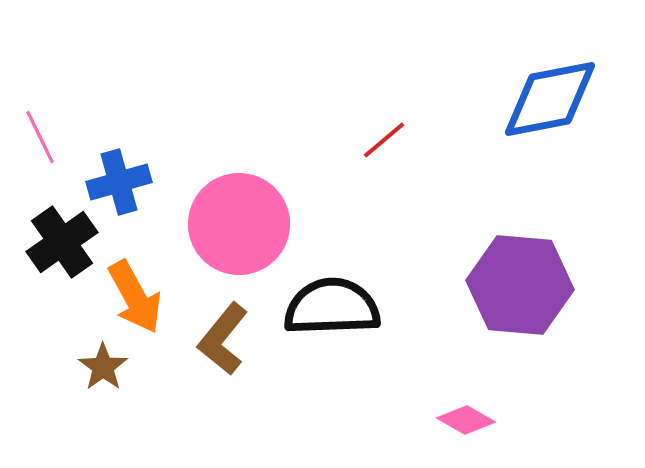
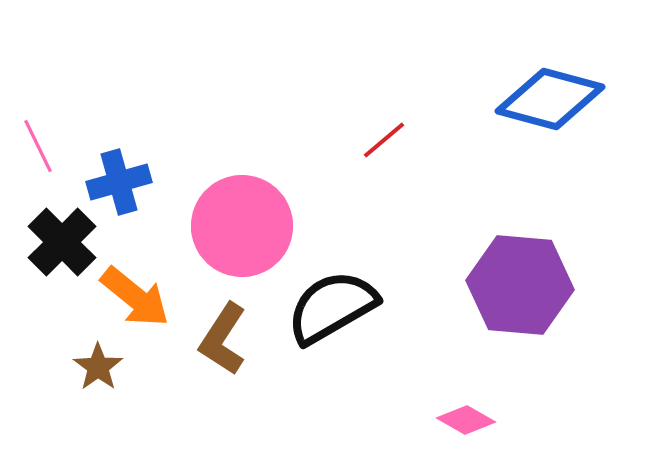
blue diamond: rotated 26 degrees clockwise
pink line: moved 2 px left, 9 px down
pink circle: moved 3 px right, 2 px down
black cross: rotated 10 degrees counterclockwise
orange arrow: rotated 22 degrees counterclockwise
black semicircle: rotated 28 degrees counterclockwise
brown L-shape: rotated 6 degrees counterclockwise
brown star: moved 5 px left
